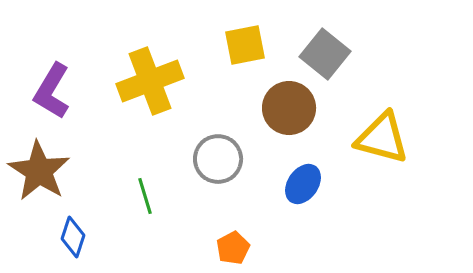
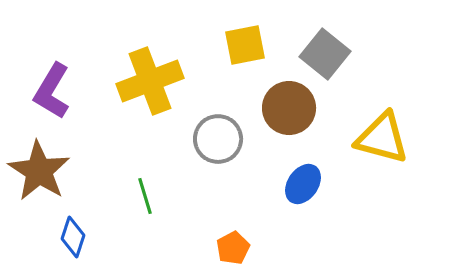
gray circle: moved 20 px up
